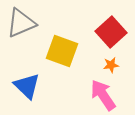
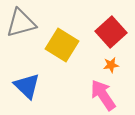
gray triangle: rotated 8 degrees clockwise
yellow square: moved 6 px up; rotated 12 degrees clockwise
